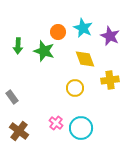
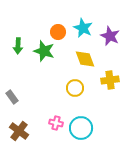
pink cross: rotated 24 degrees counterclockwise
